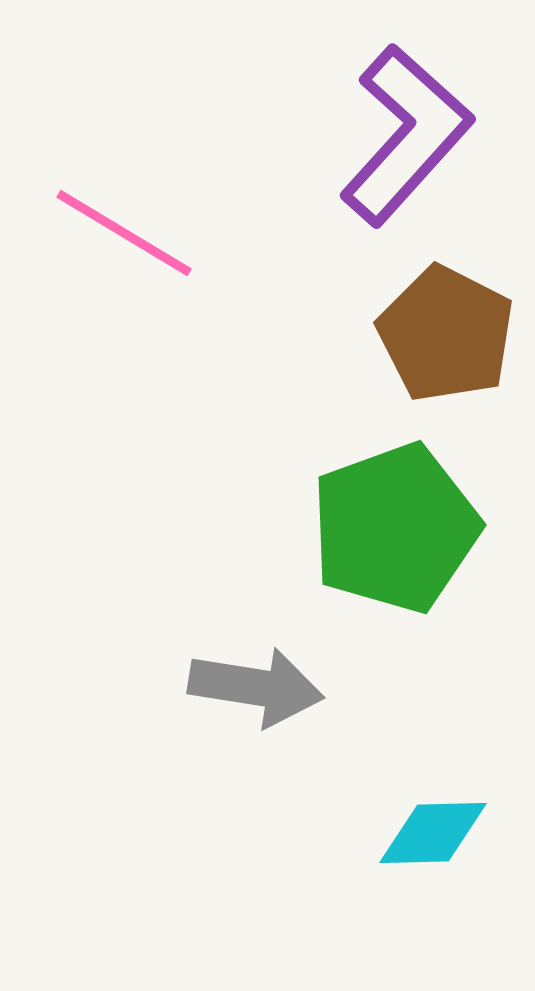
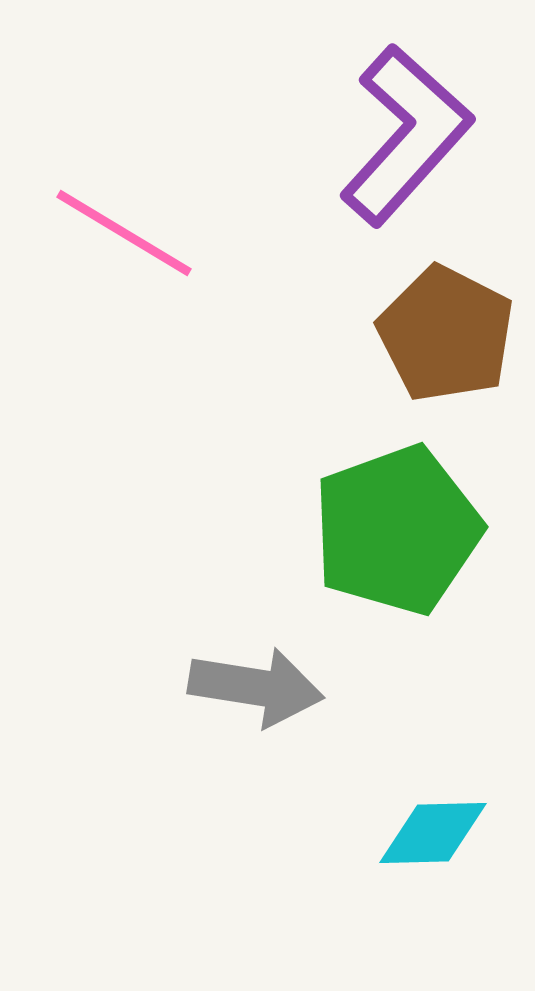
green pentagon: moved 2 px right, 2 px down
